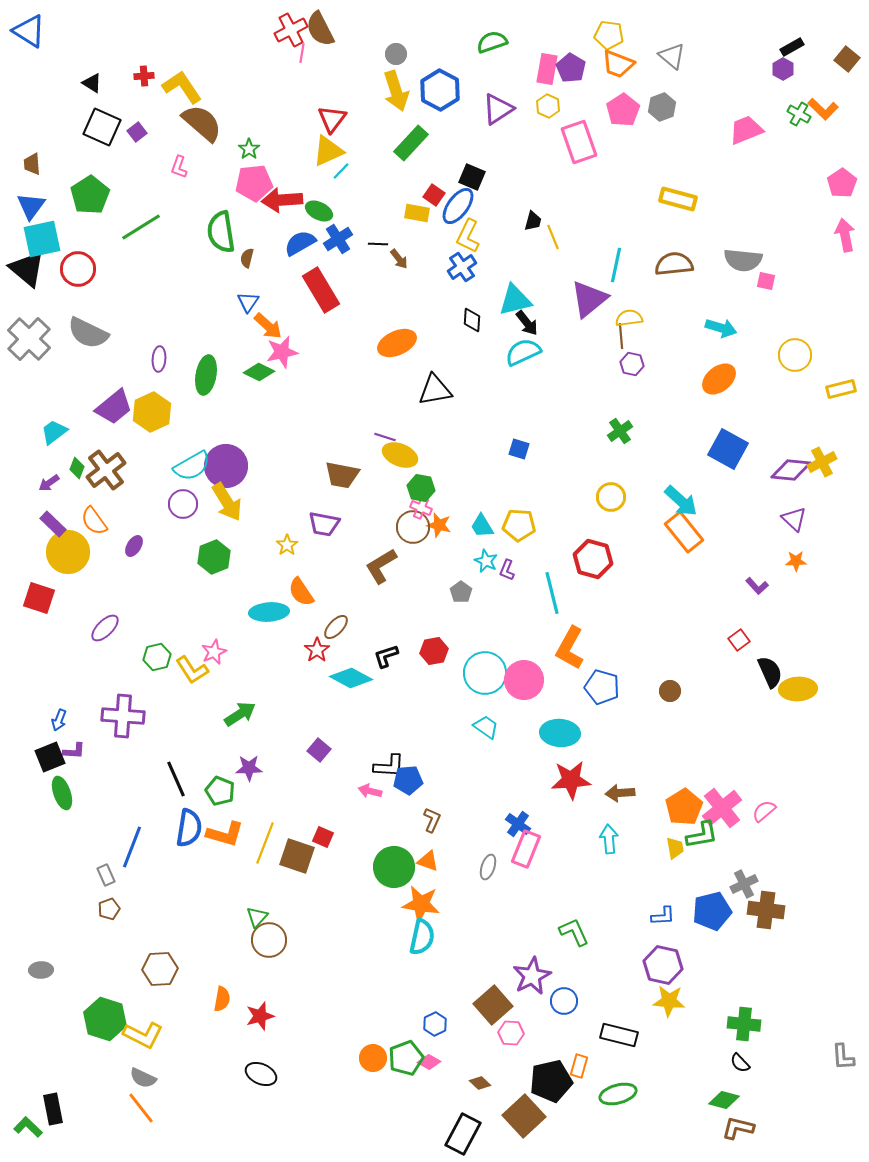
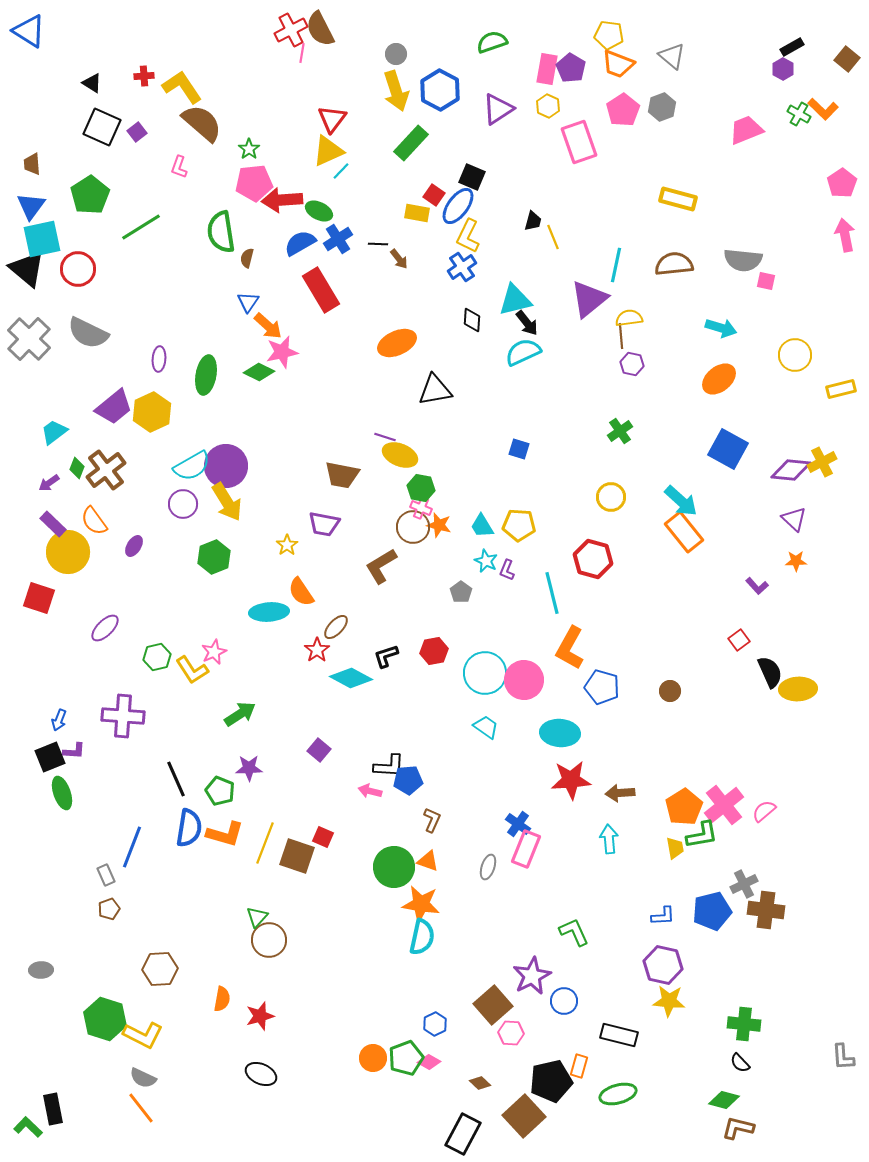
pink cross at (722, 808): moved 2 px right, 3 px up
